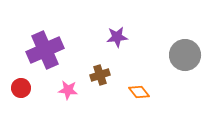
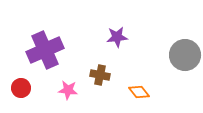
brown cross: rotated 30 degrees clockwise
